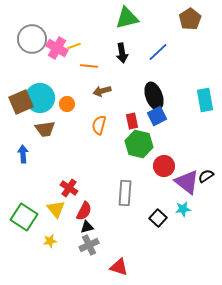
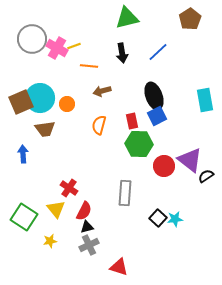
green hexagon: rotated 12 degrees counterclockwise
purple triangle: moved 3 px right, 22 px up
cyan star: moved 8 px left, 10 px down
